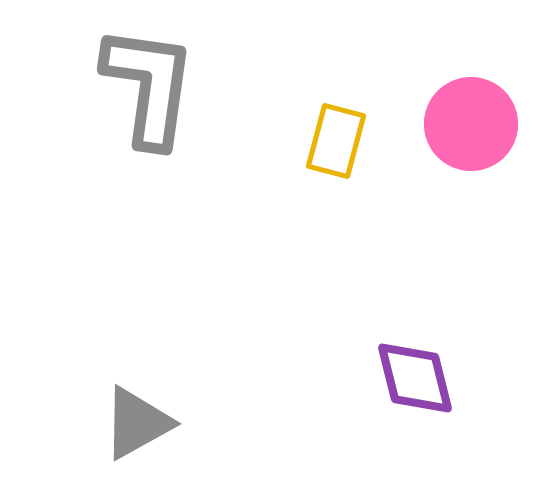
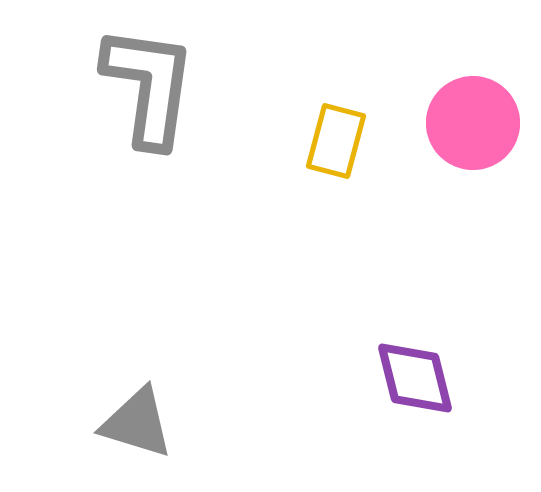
pink circle: moved 2 px right, 1 px up
gray triangle: rotated 46 degrees clockwise
